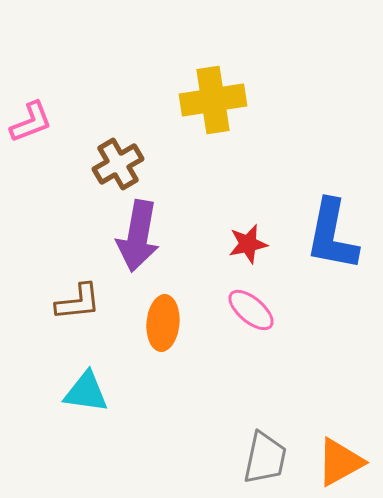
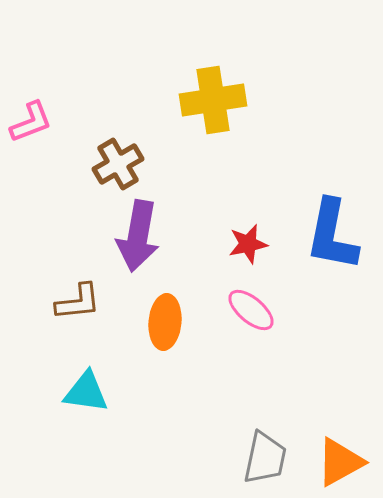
orange ellipse: moved 2 px right, 1 px up
